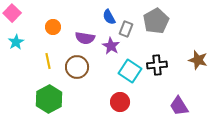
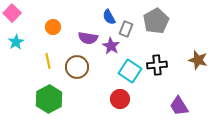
purple semicircle: moved 3 px right
red circle: moved 3 px up
